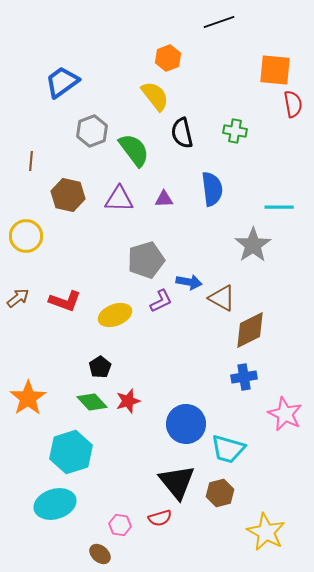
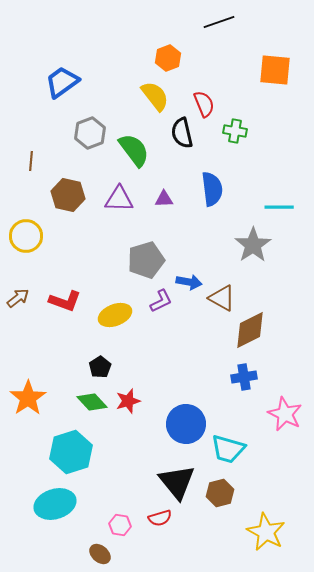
red semicircle at (293, 104): moved 89 px left; rotated 12 degrees counterclockwise
gray hexagon at (92, 131): moved 2 px left, 2 px down
